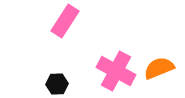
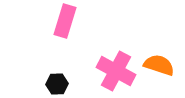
pink rectangle: rotated 16 degrees counterclockwise
orange semicircle: moved 3 px up; rotated 40 degrees clockwise
